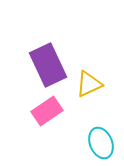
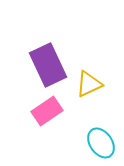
cyan ellipse: rotated 12 degrees counterclockwise
